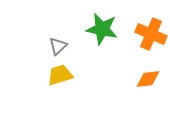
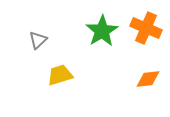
green star: moved 2 px down; rotated 28 degrees clockwise
orange cross: moved 5 px left, 6 px up
gray triangle: moved 20 px left, 6 px up
